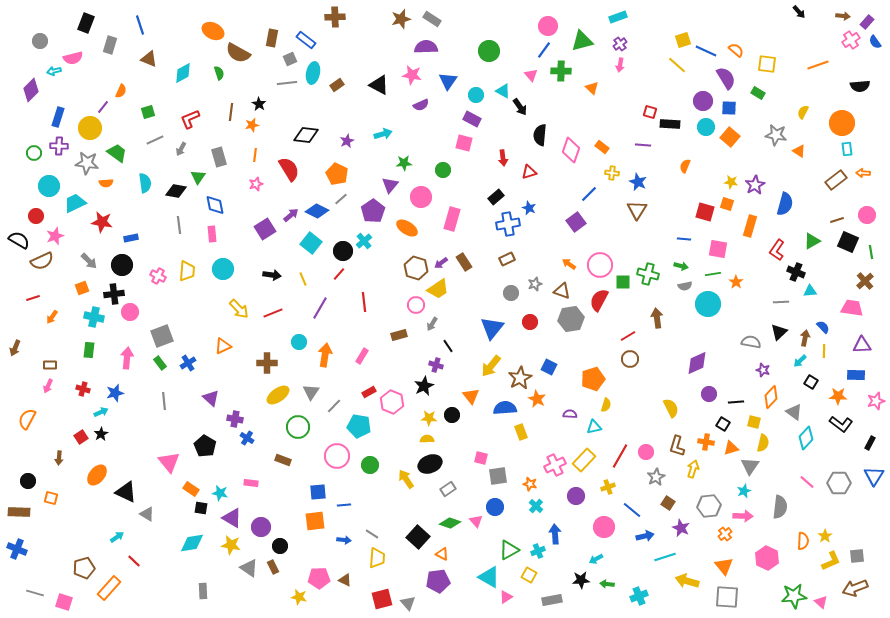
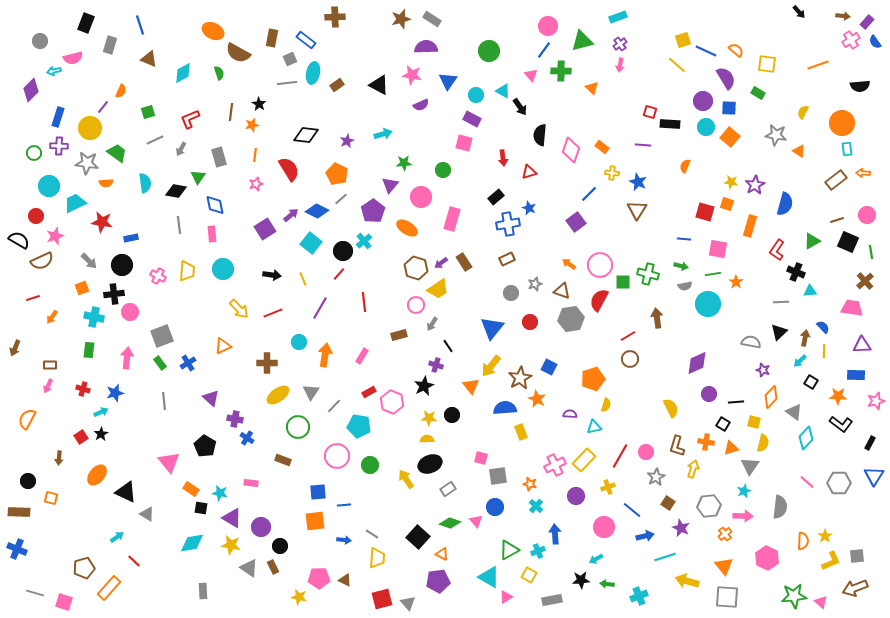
orange triangle at (471, 396): moved 10 px up
